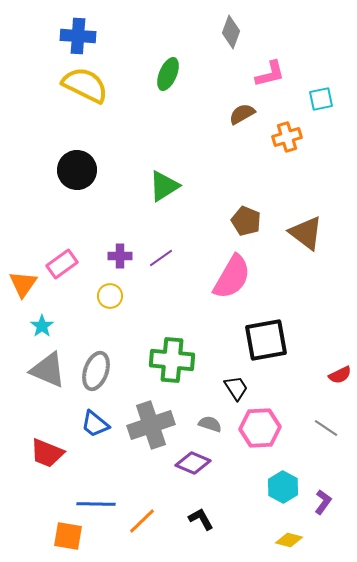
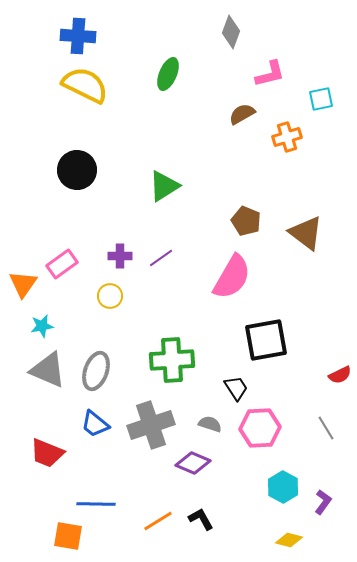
cyan star: rotated 25 degrees clockwise
green cross: rotated 9 degrees counterclockwise
gray line: rotated 25 degrees clockwise
orange line: moved 16 px right; rotated 12 degrees clockwise
